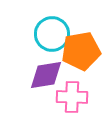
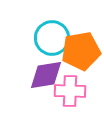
cyan circle: moved 4 px down
pink cross: moved 2 px left, 6 px up
